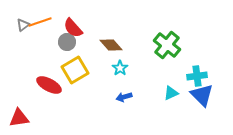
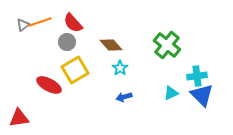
red semicircle: moved 5 px up
